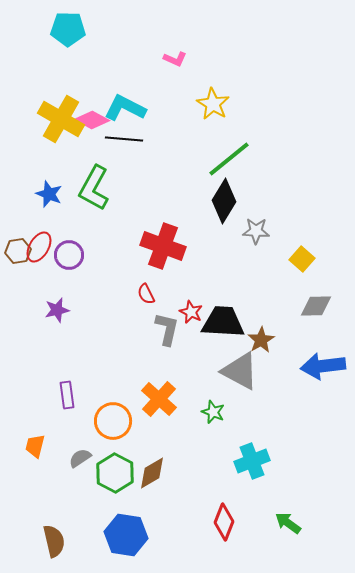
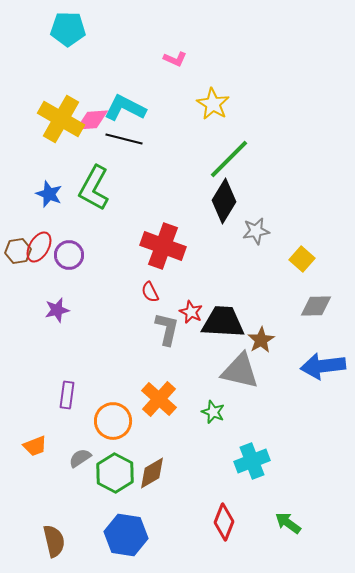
pink diamond: rotated 32 degrees counterclockwise
black line: rotated 9 degrees clockwise
green line: rotated 6 degrees counterclockwise
gray star: rotated 12 degrees counterclockwise
red semicircle: moved 4 px right, 2 px up
gray triangle: rotated 15 degrees counterclockwise
purple rectangle: rotated 16 degrees clockwise
orange trapezoid: rotated 125 degrees counterclockwise
